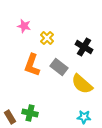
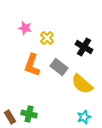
pink star: moved 1 px right, 2 px down
green cross: moved 1 px left, 1 px down
cyan star: rotated 24 degrees counterclockwise
